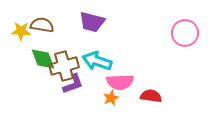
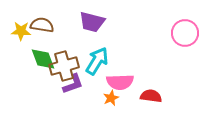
cyan arrow: rotated 104 degrees clockwise
